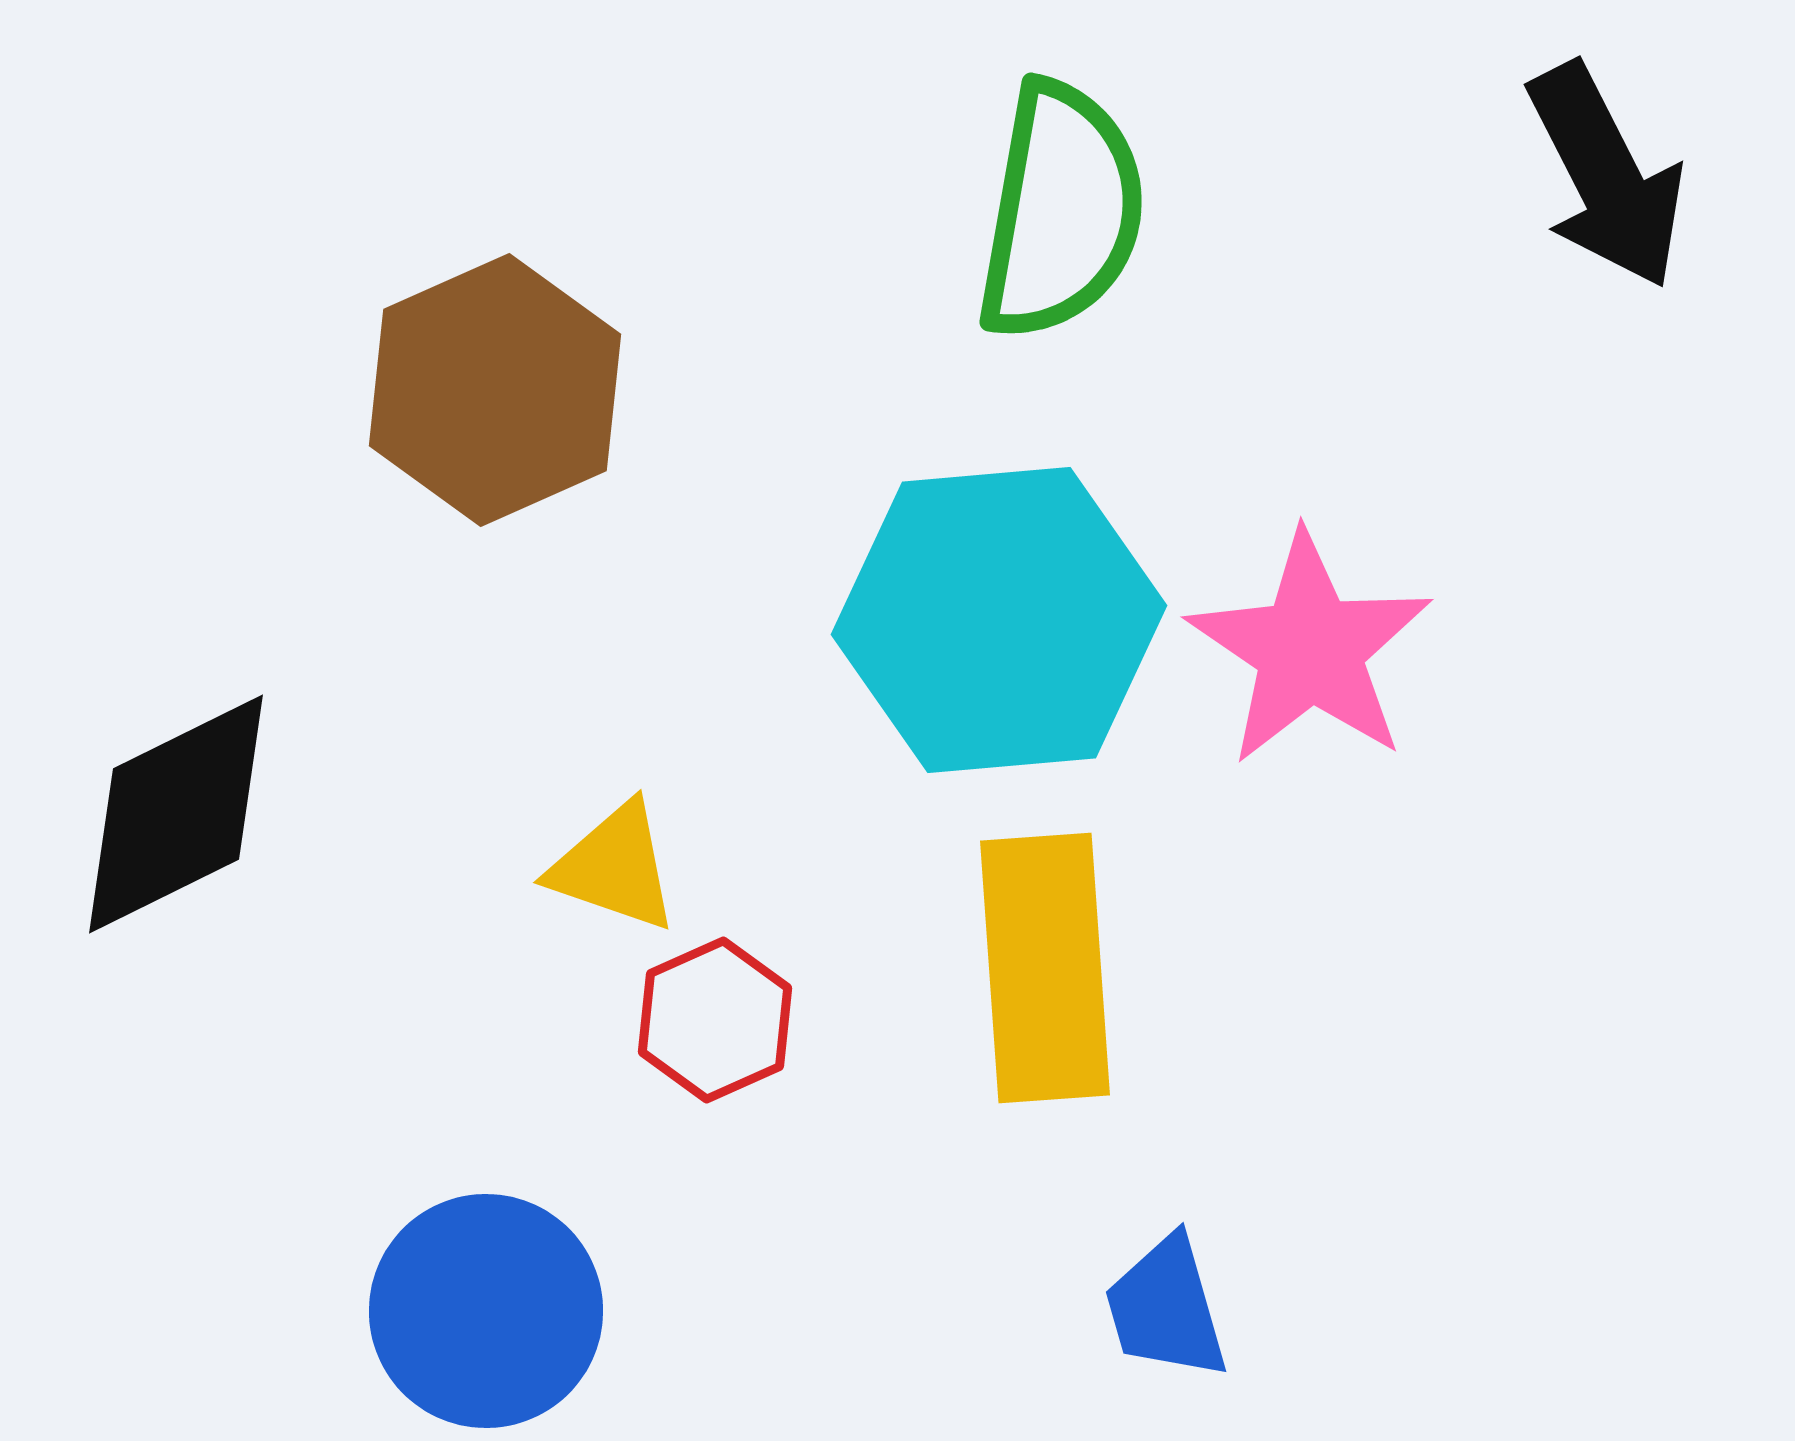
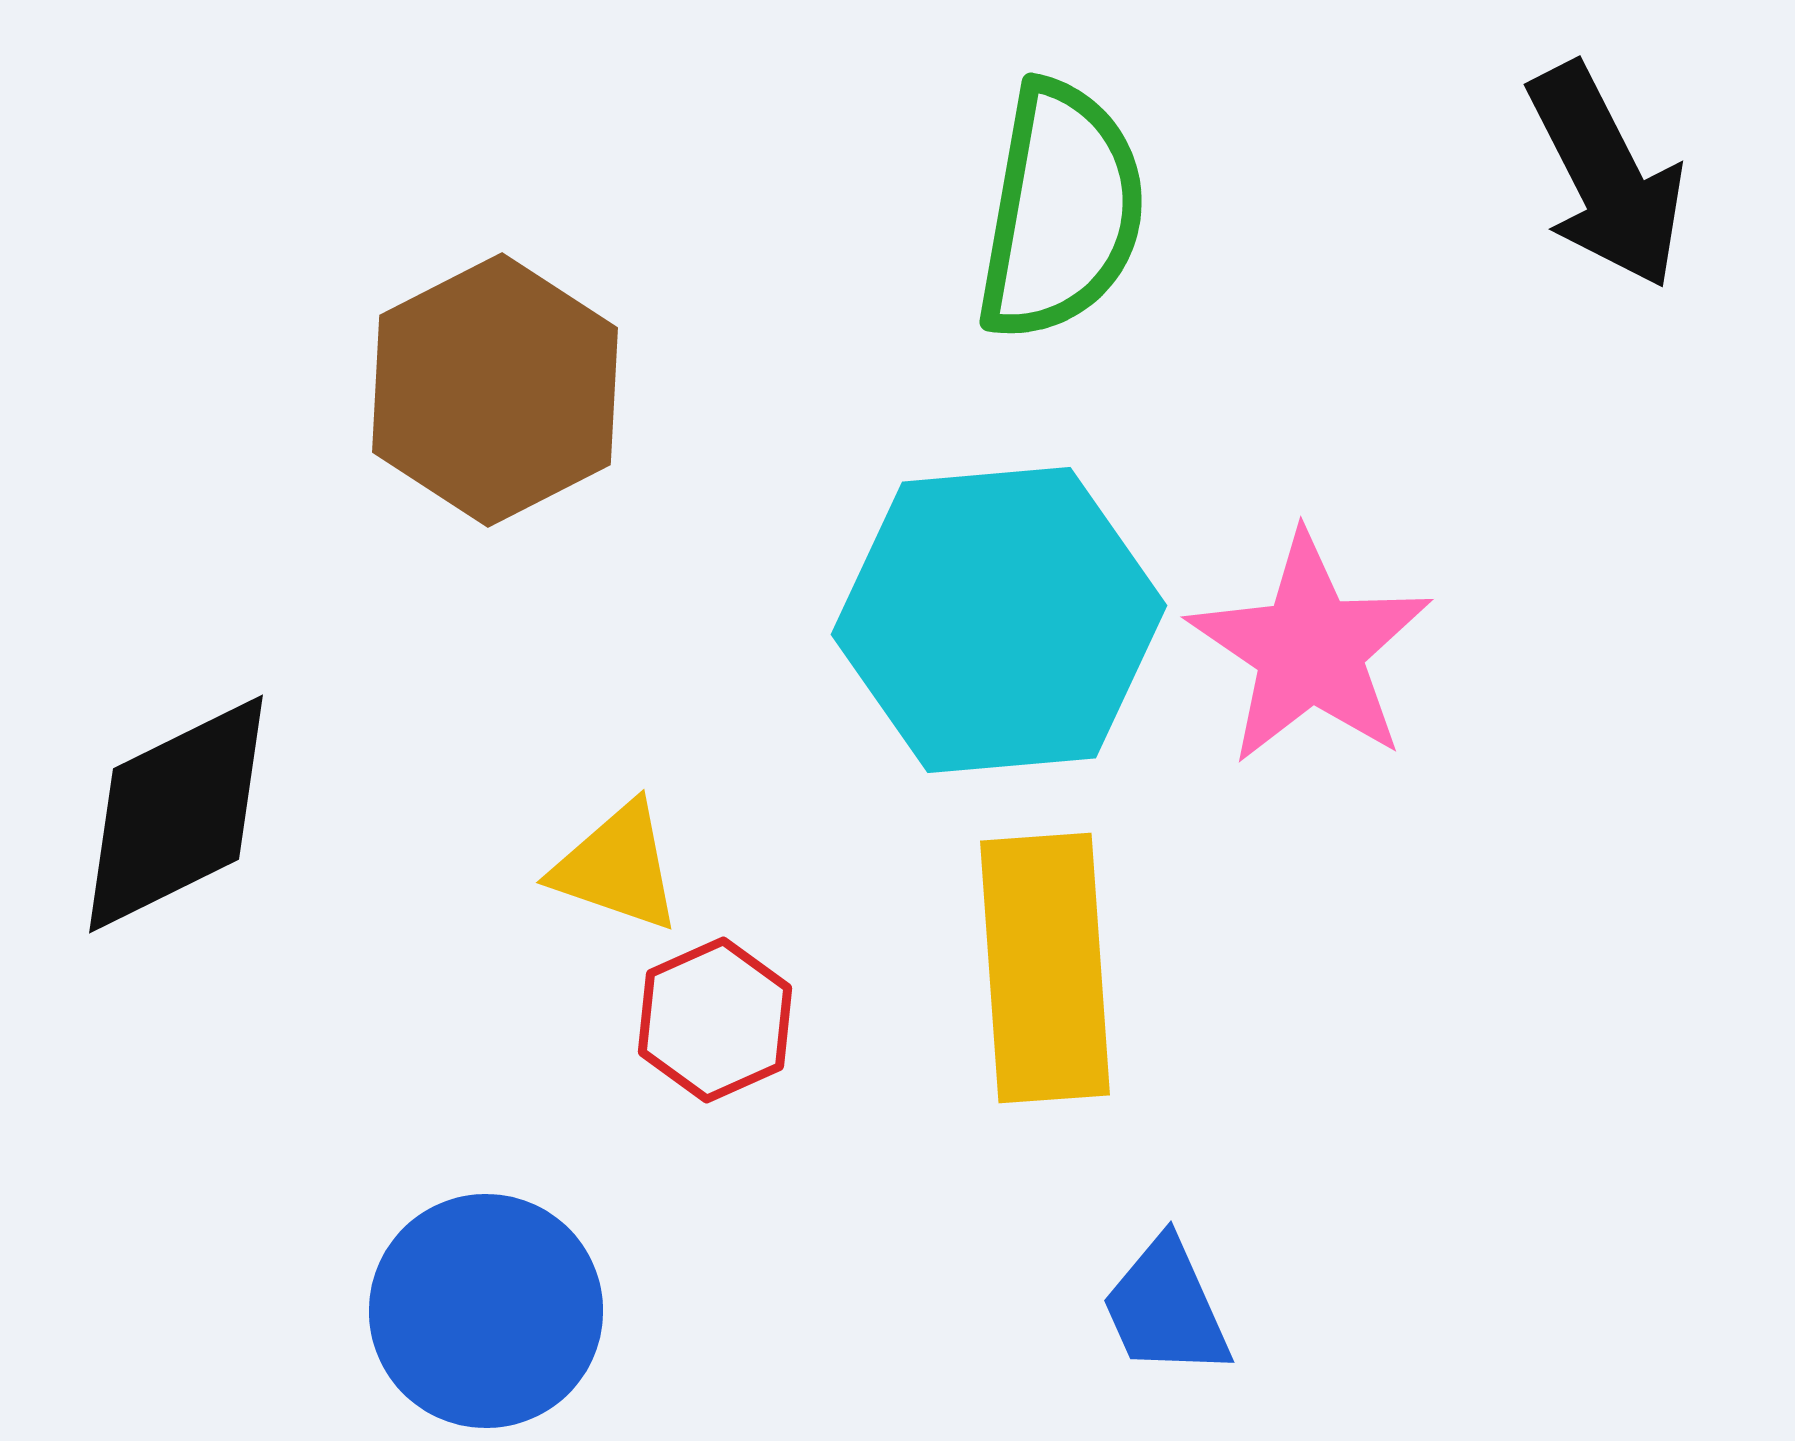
brown hexagon: rotated 3 degrees counterclockwise
yellow triangle: moved 3 px right
blue trapezoid: rotated 8 degrees counterclockwise
